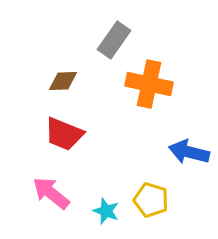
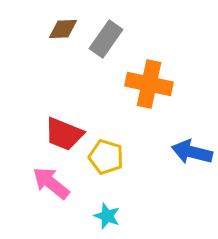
gray rectangle: moved 8 px left, 1 px up
brown diamond: moved 52 px up
blue arrow: moved 3 px right
pink arrow: moved 10 px up
yellow pentagon: moved 45 px left, 43 px up
cyan star: moved 1 px right, 5 px down
